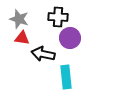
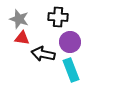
purple circle: moved 4 px down
cyan rectangle: moved 5 px right, 7 px up; rotated 15 degrees counterclockwise
